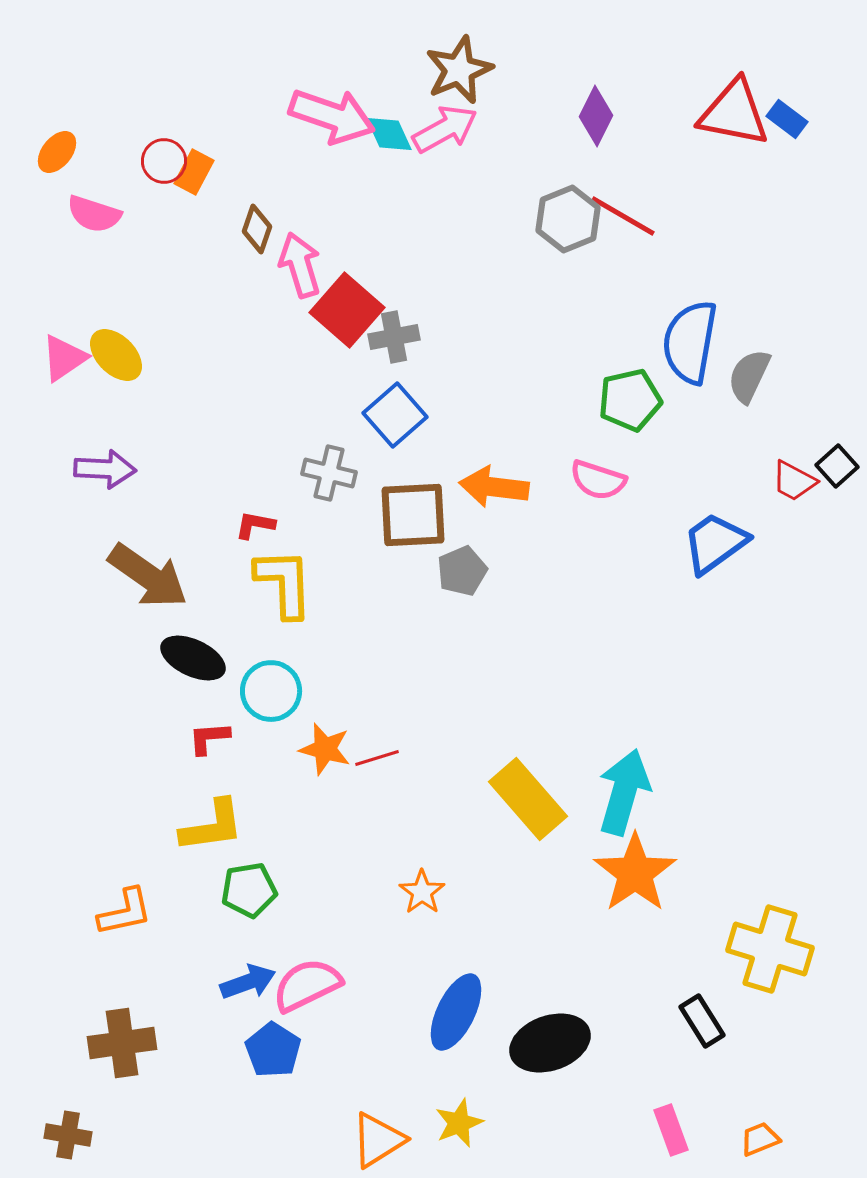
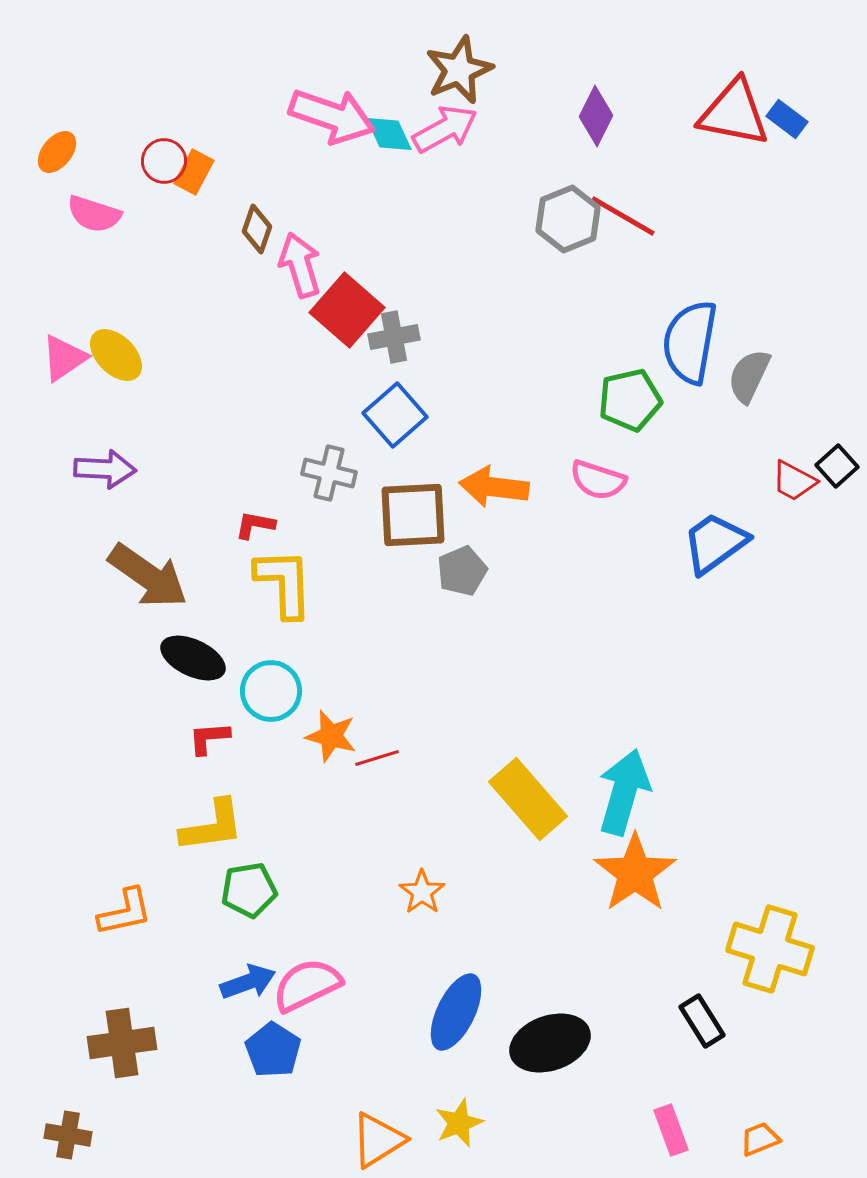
orange star at (325, 749): moved 6 px right, 13 px up
